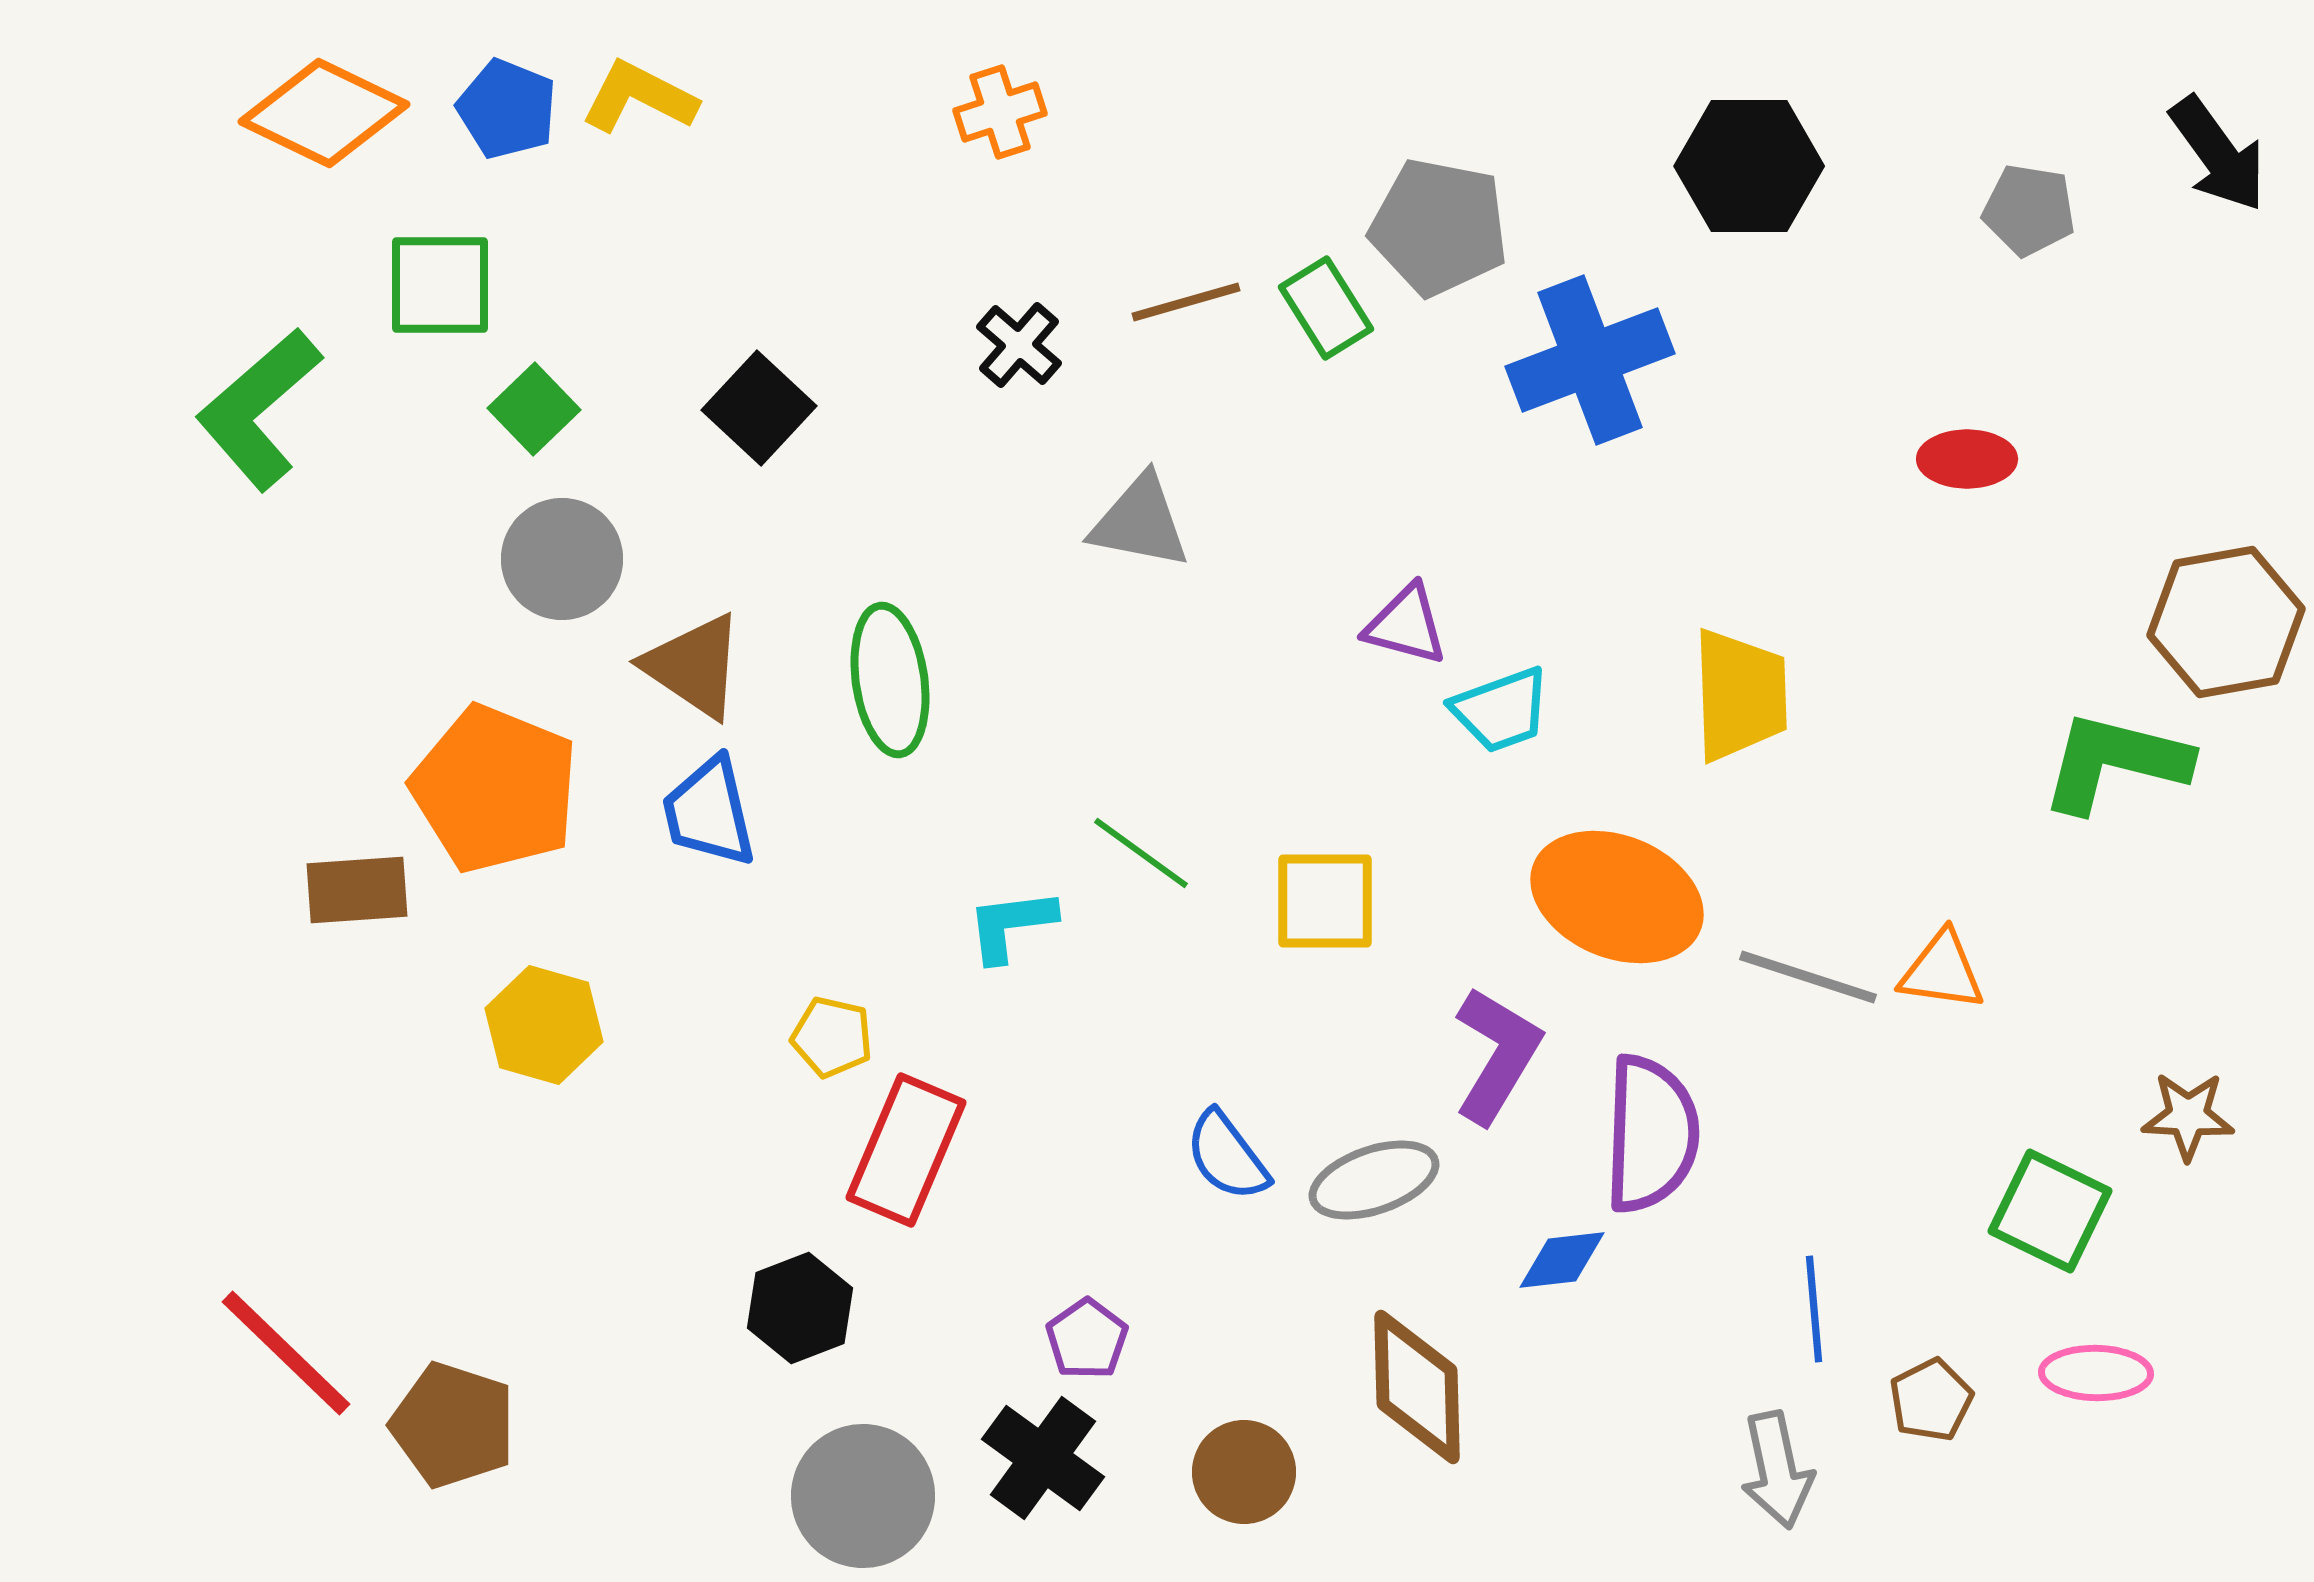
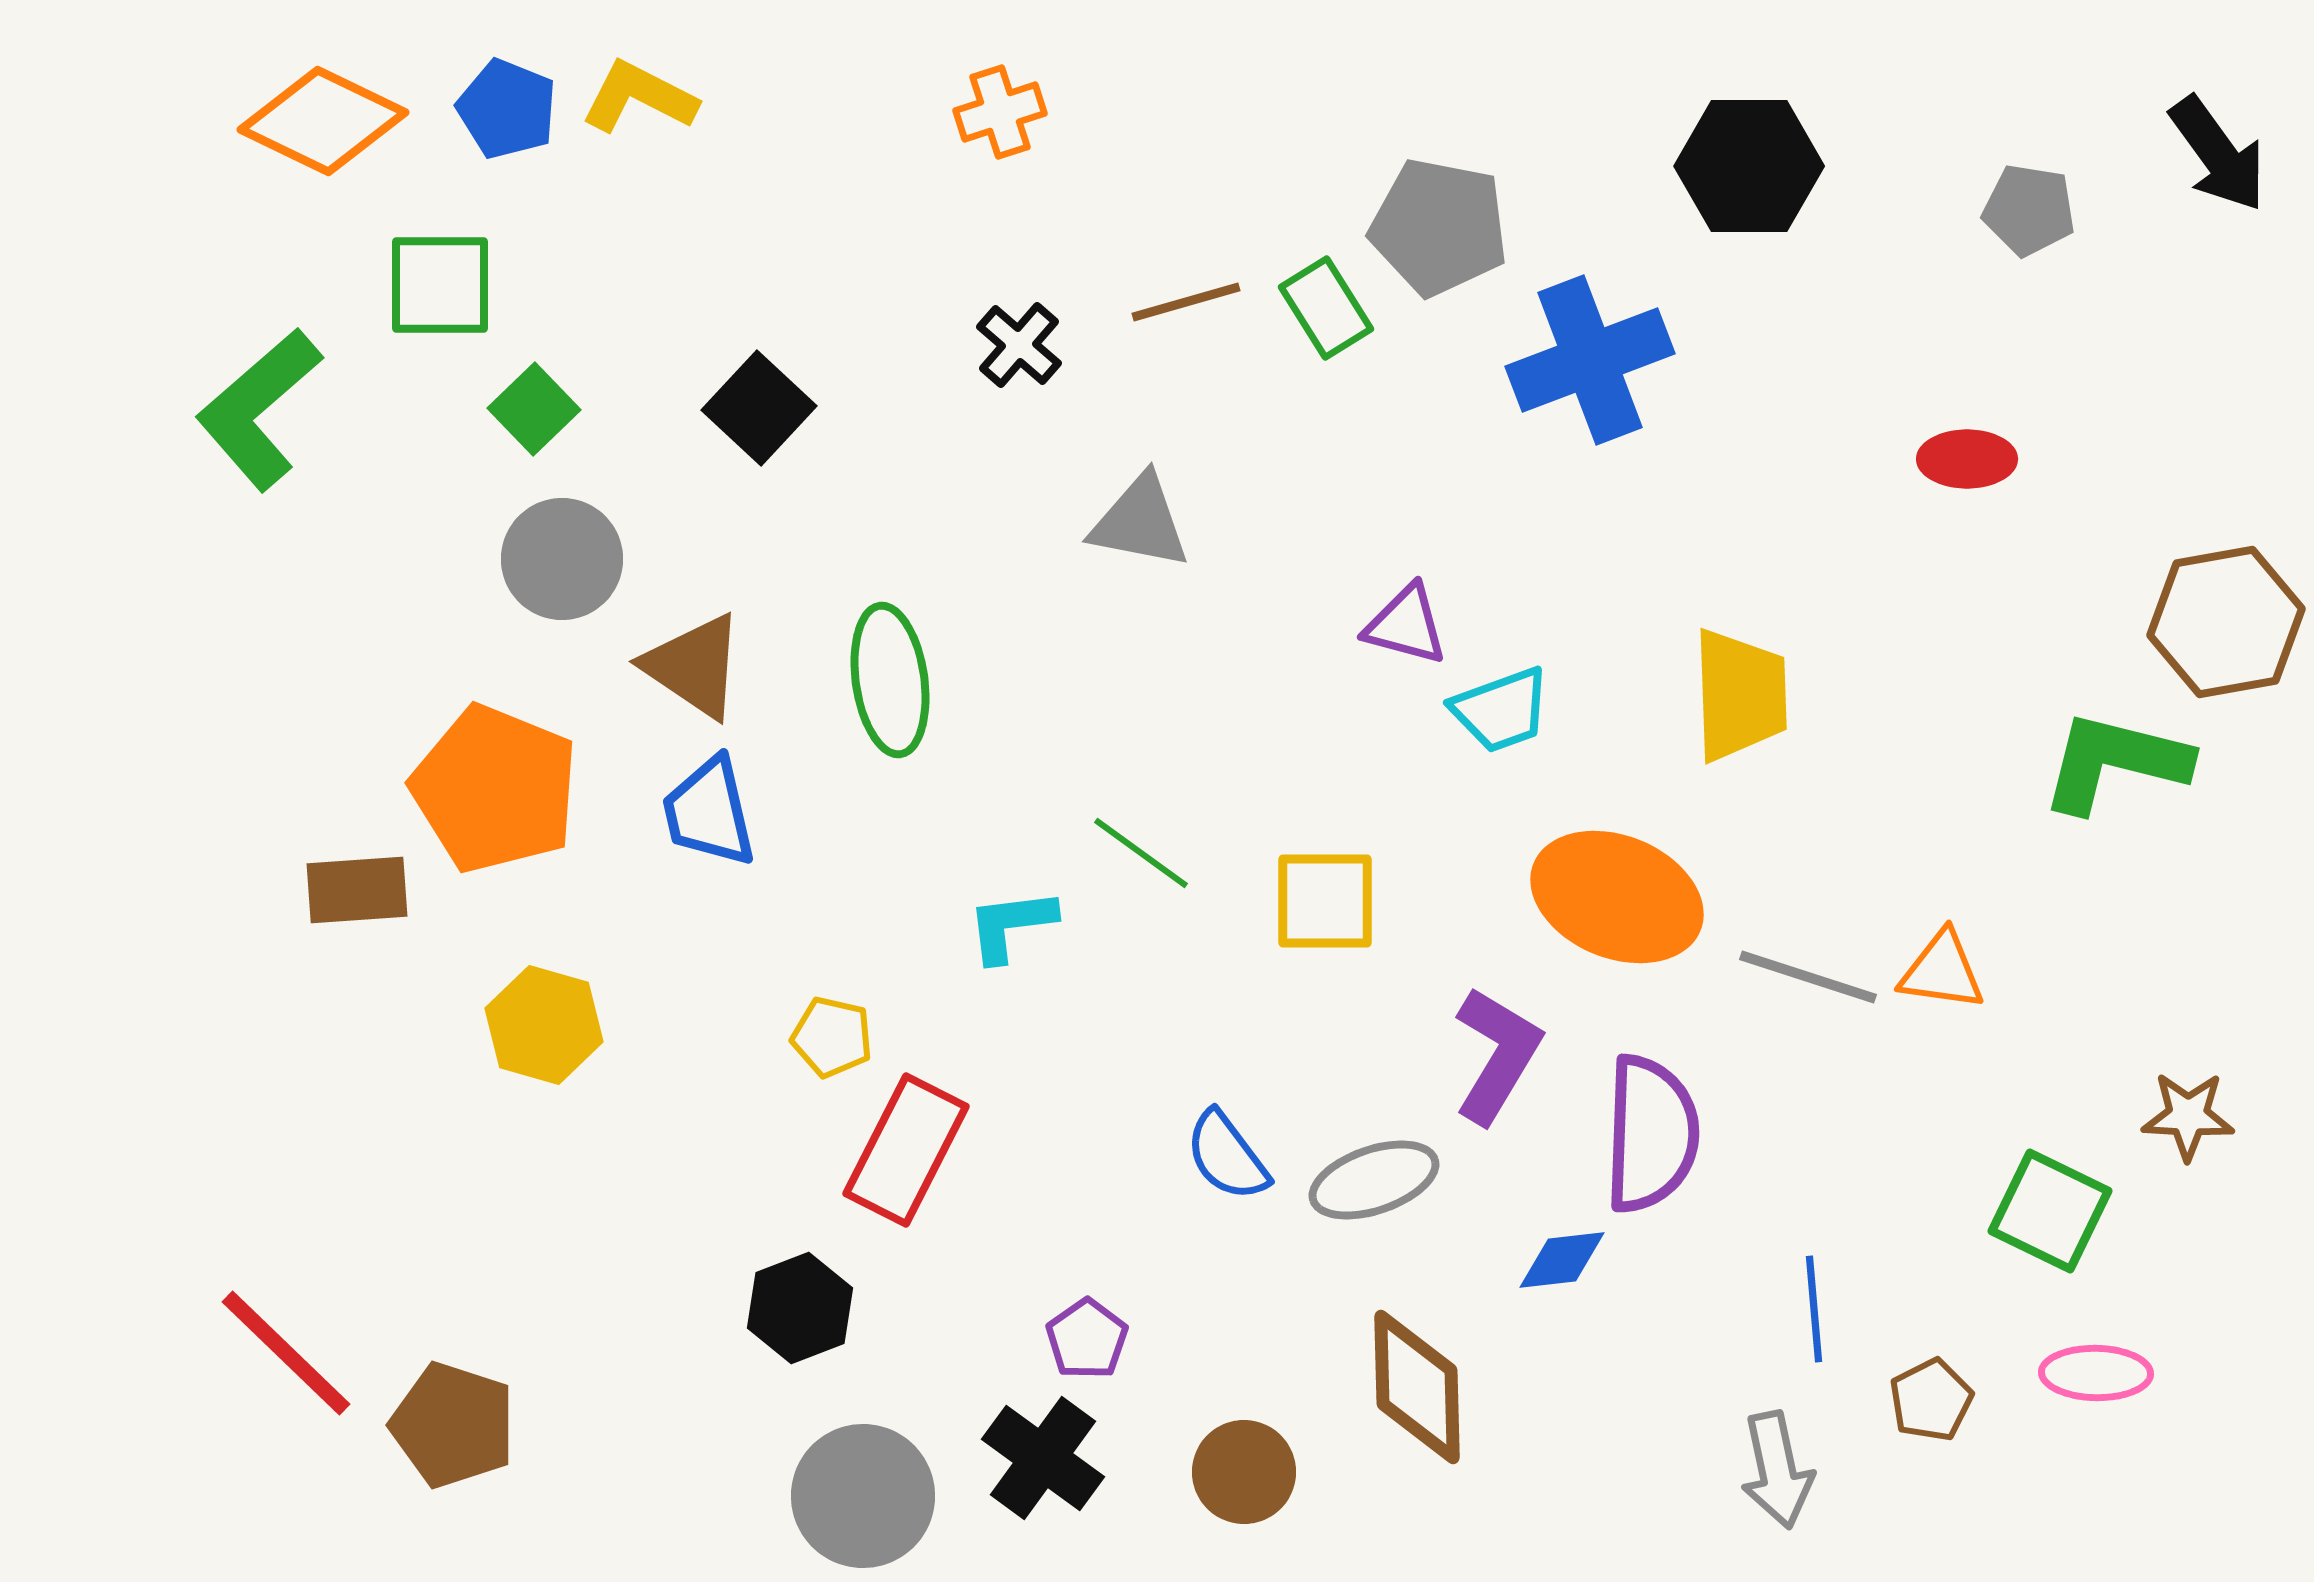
orange diamond at (324, 113): moved 1 px left, 8 px down
red rectangle at (906, 1150): rotated 4 degrees clockwise
